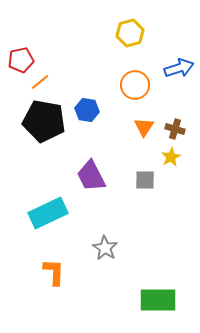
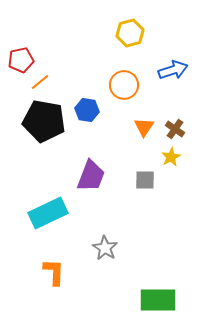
blue arrow: moved 6 px left, 2 px down
orange circle: moved 11 px left
brown cross: rotated 18 degrees clockwise
purple trapezoid: rotated 132 degrees counterclockwise
